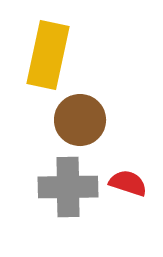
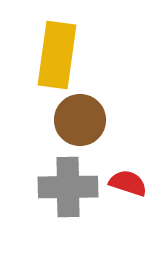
yellow rectangle: moved 9 px right; rotated 4 degrees counterclockwise
